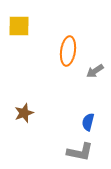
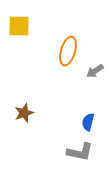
orange ellipse: rotated 8 degrees clockwise
